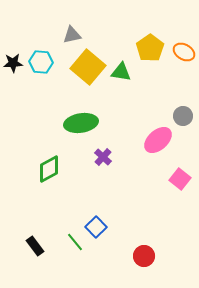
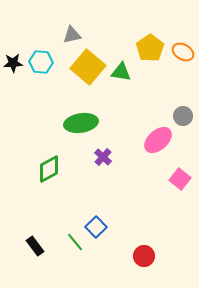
orange ellipse: moved 1 px left
